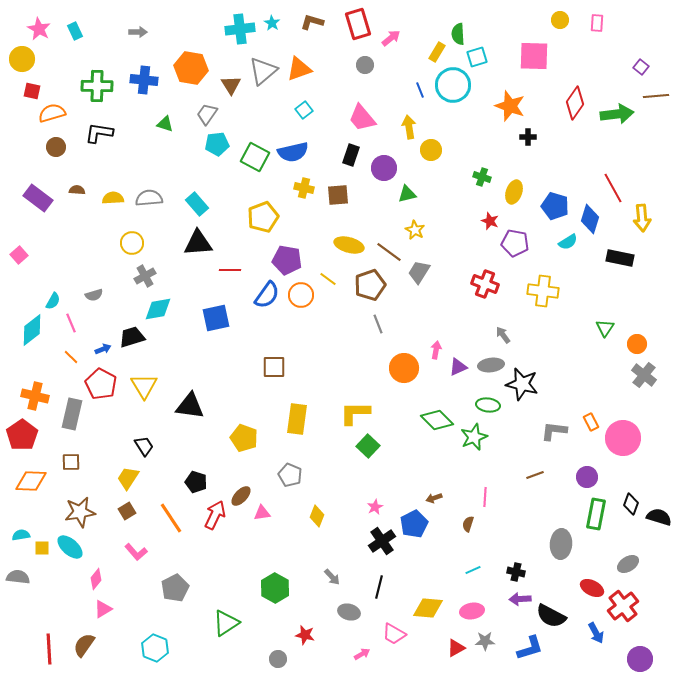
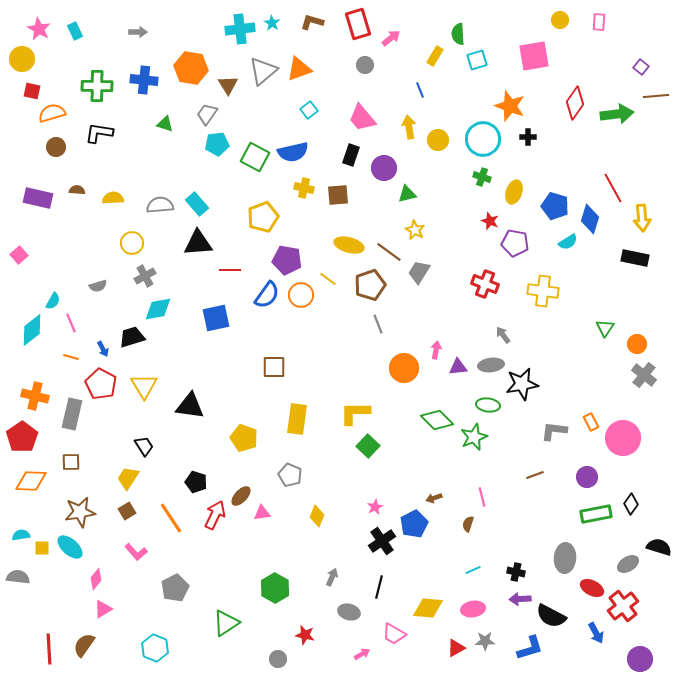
pink rectangle at (597, 23): moved 2 px right, 1 px up
yellow rectangle at (437, 52): moved 2 px left, 4 px down
pink square at (534, 56): rotated 12 degrees counterclockwise
cyan square at (477, 57): moved 3 px down
brown triangle at (231, 85): moved 3 px left
cyan circle at (453, 85): moved 30 px right, 54 px down
cyan square at (304, 110): moved 5 px right
yellow circle at (431, 150): moved 7 px right, 10 px up
purple rectangle at (38, 198): rotated 24 degrees counterclockwise
gray semicircle at (149, 198): moved 11 px right, 7 px down
black rectangle at (620, 258): moved 15 px right
gray semicircle at (94, 295): moved 4 px right, 9 px up
blue arrow at (103, 349): rotated 84 degrees clockwise
orange line at (71, 357): rotated 28 degrees counterclockwise
purple triangle at (458, 367): rotated 18 degrees clockwise
black star at (522, 384): rotated 24 degrees counterclockwise
red pentagon at (22, 435): moved 2 px down
pink line at (485, 497): moved 3 px left; rotated 18 degrees counterclockwise
black diamond at (631, 504): rotated 15 degrees clockwise
green rectangle at (596, 514): rotated 68 degrees clockwise
black semicircle at (659, 517): moved 30 px down
gray ellipse at (561, 544): moved 4 px right, 14 px down
gray arrow at (332, 577): rotated 114 degrees counterclockwise
pink ellipse at (472, 611): moved 1 px right, 2 px up
